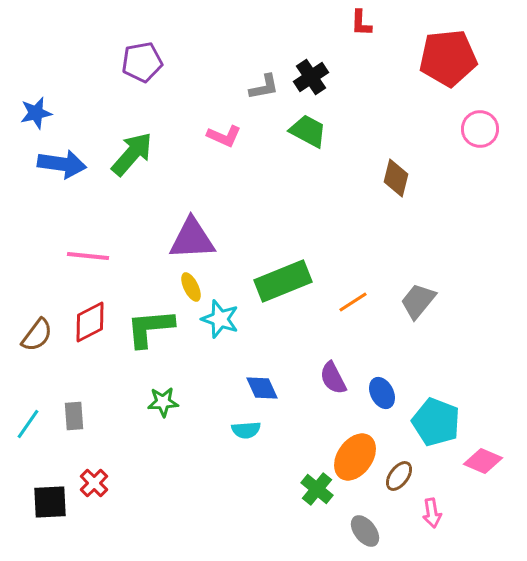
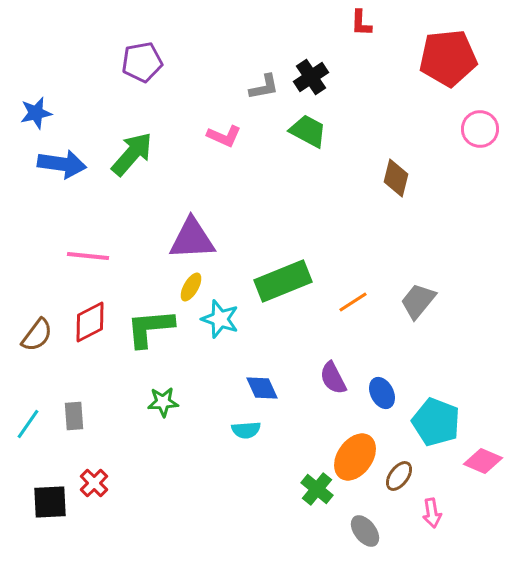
yellow ellipse: rotated 56 degrees clockwise
